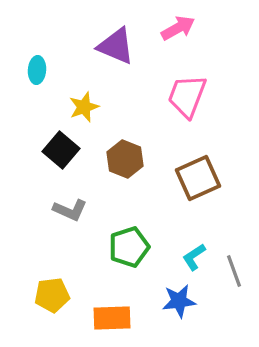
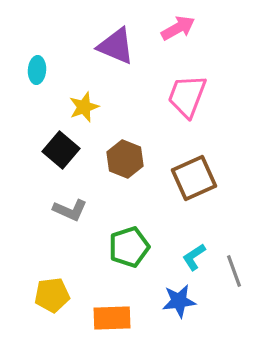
brown square: moved 4 px left
